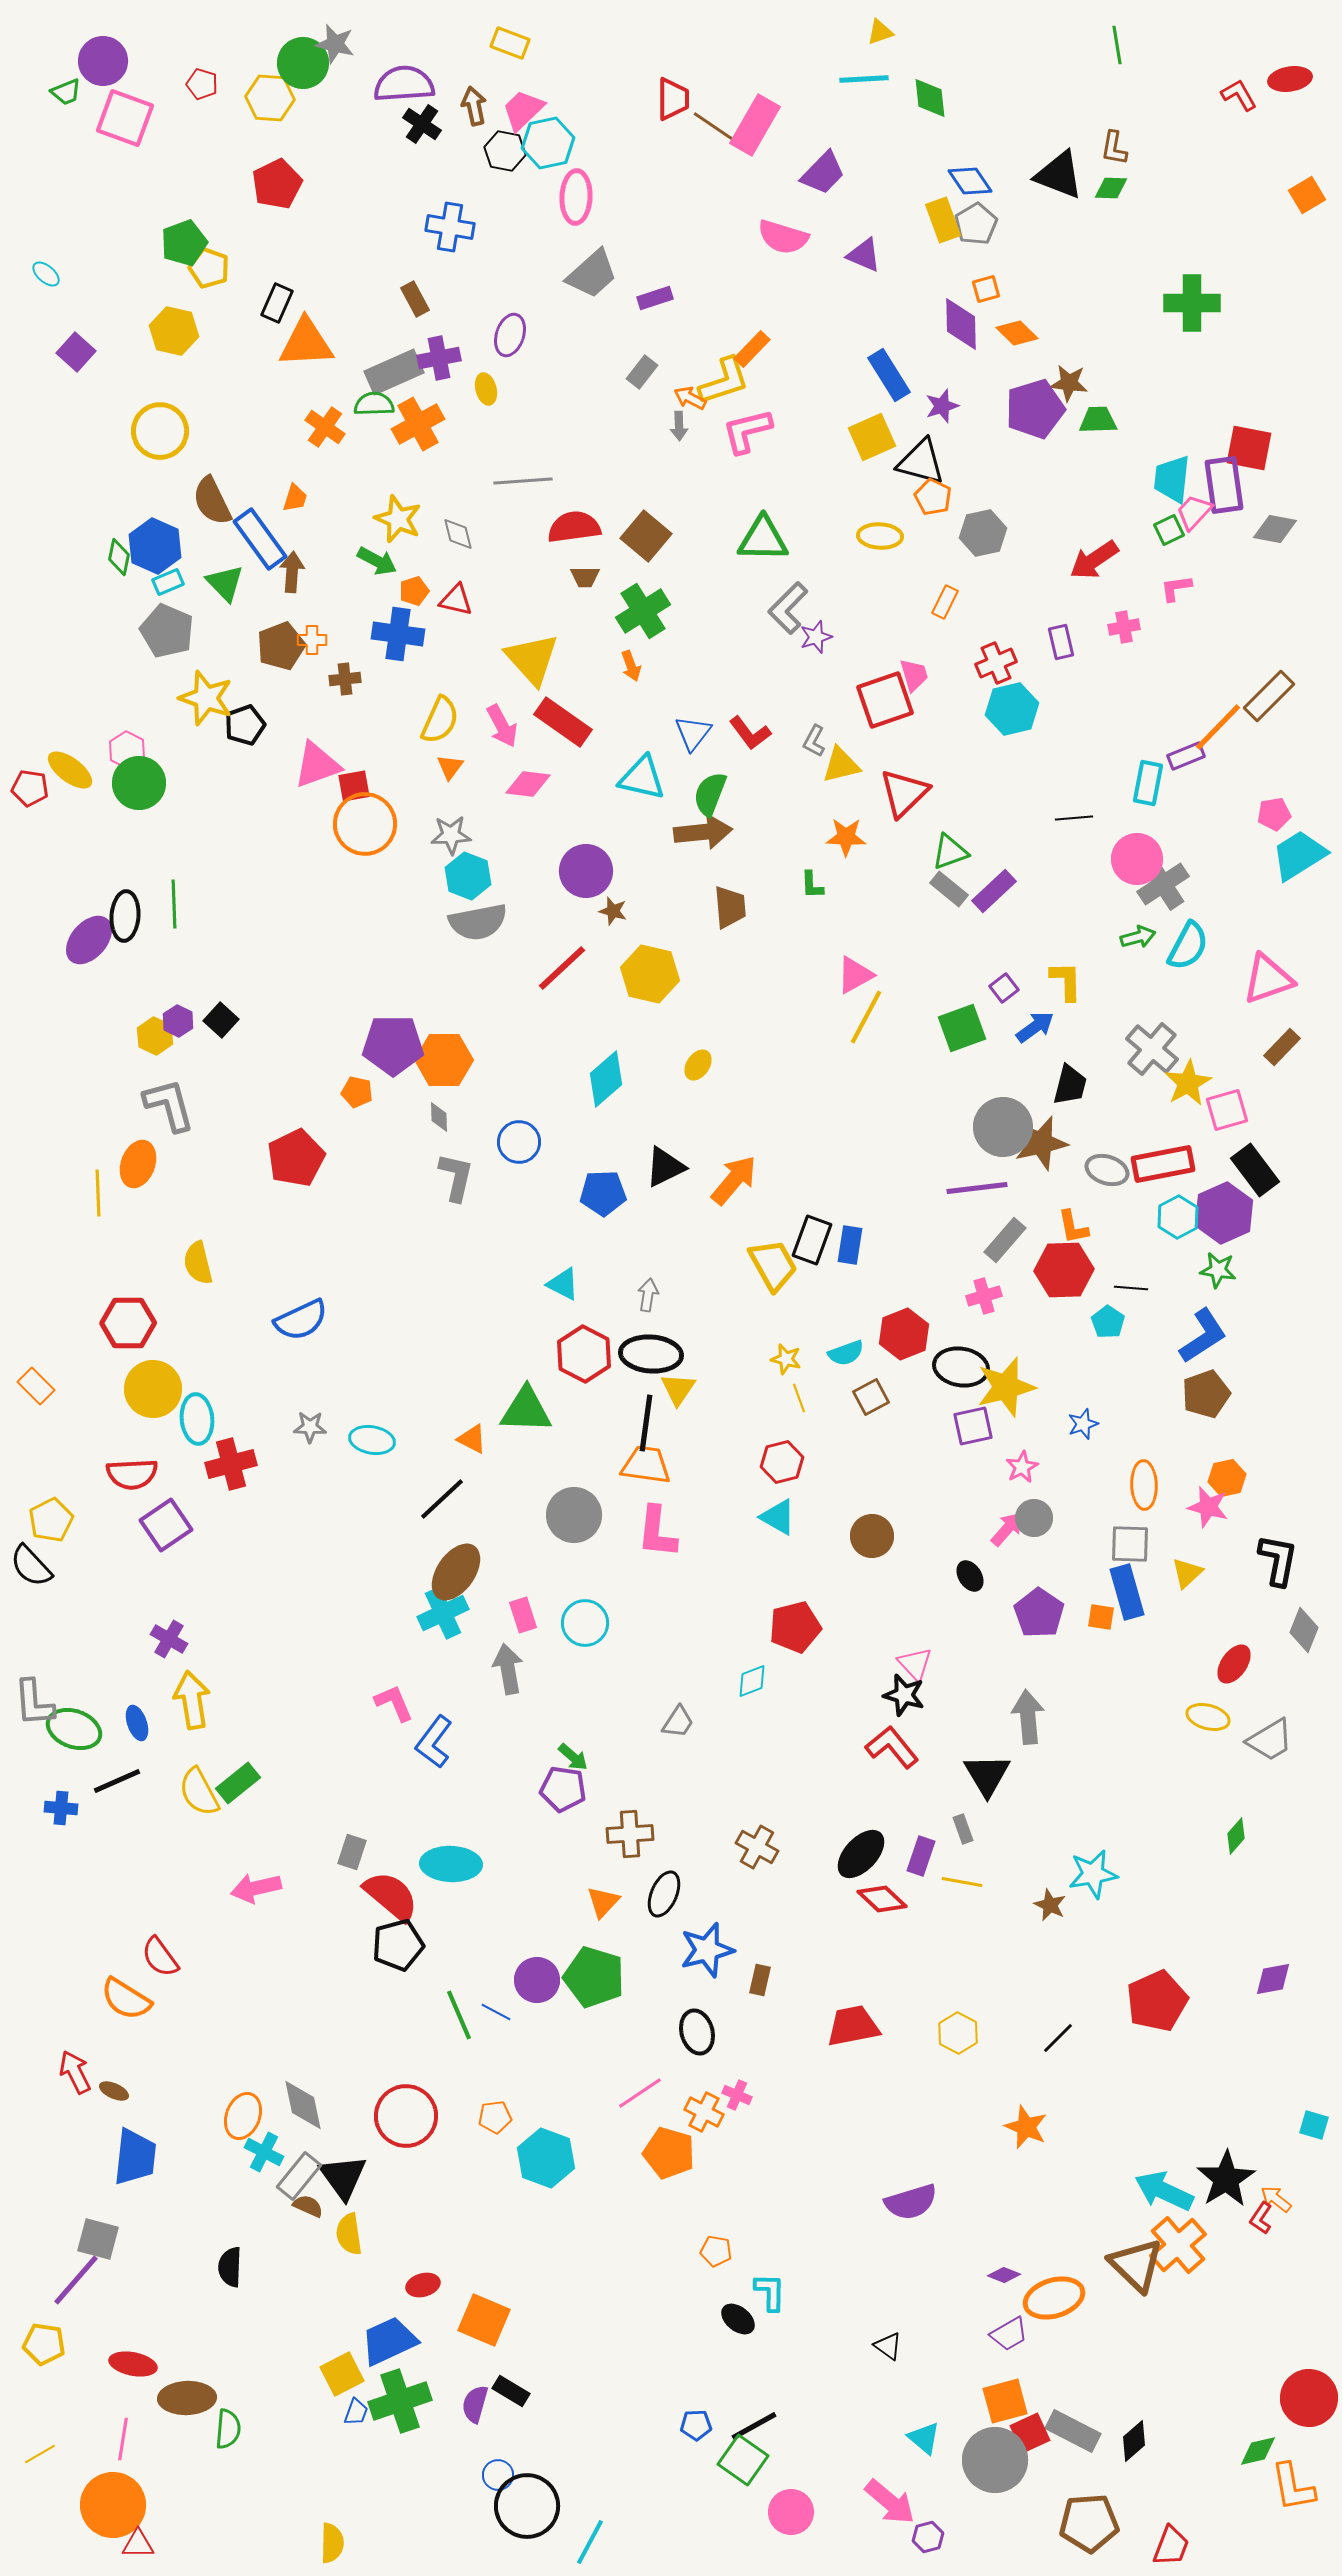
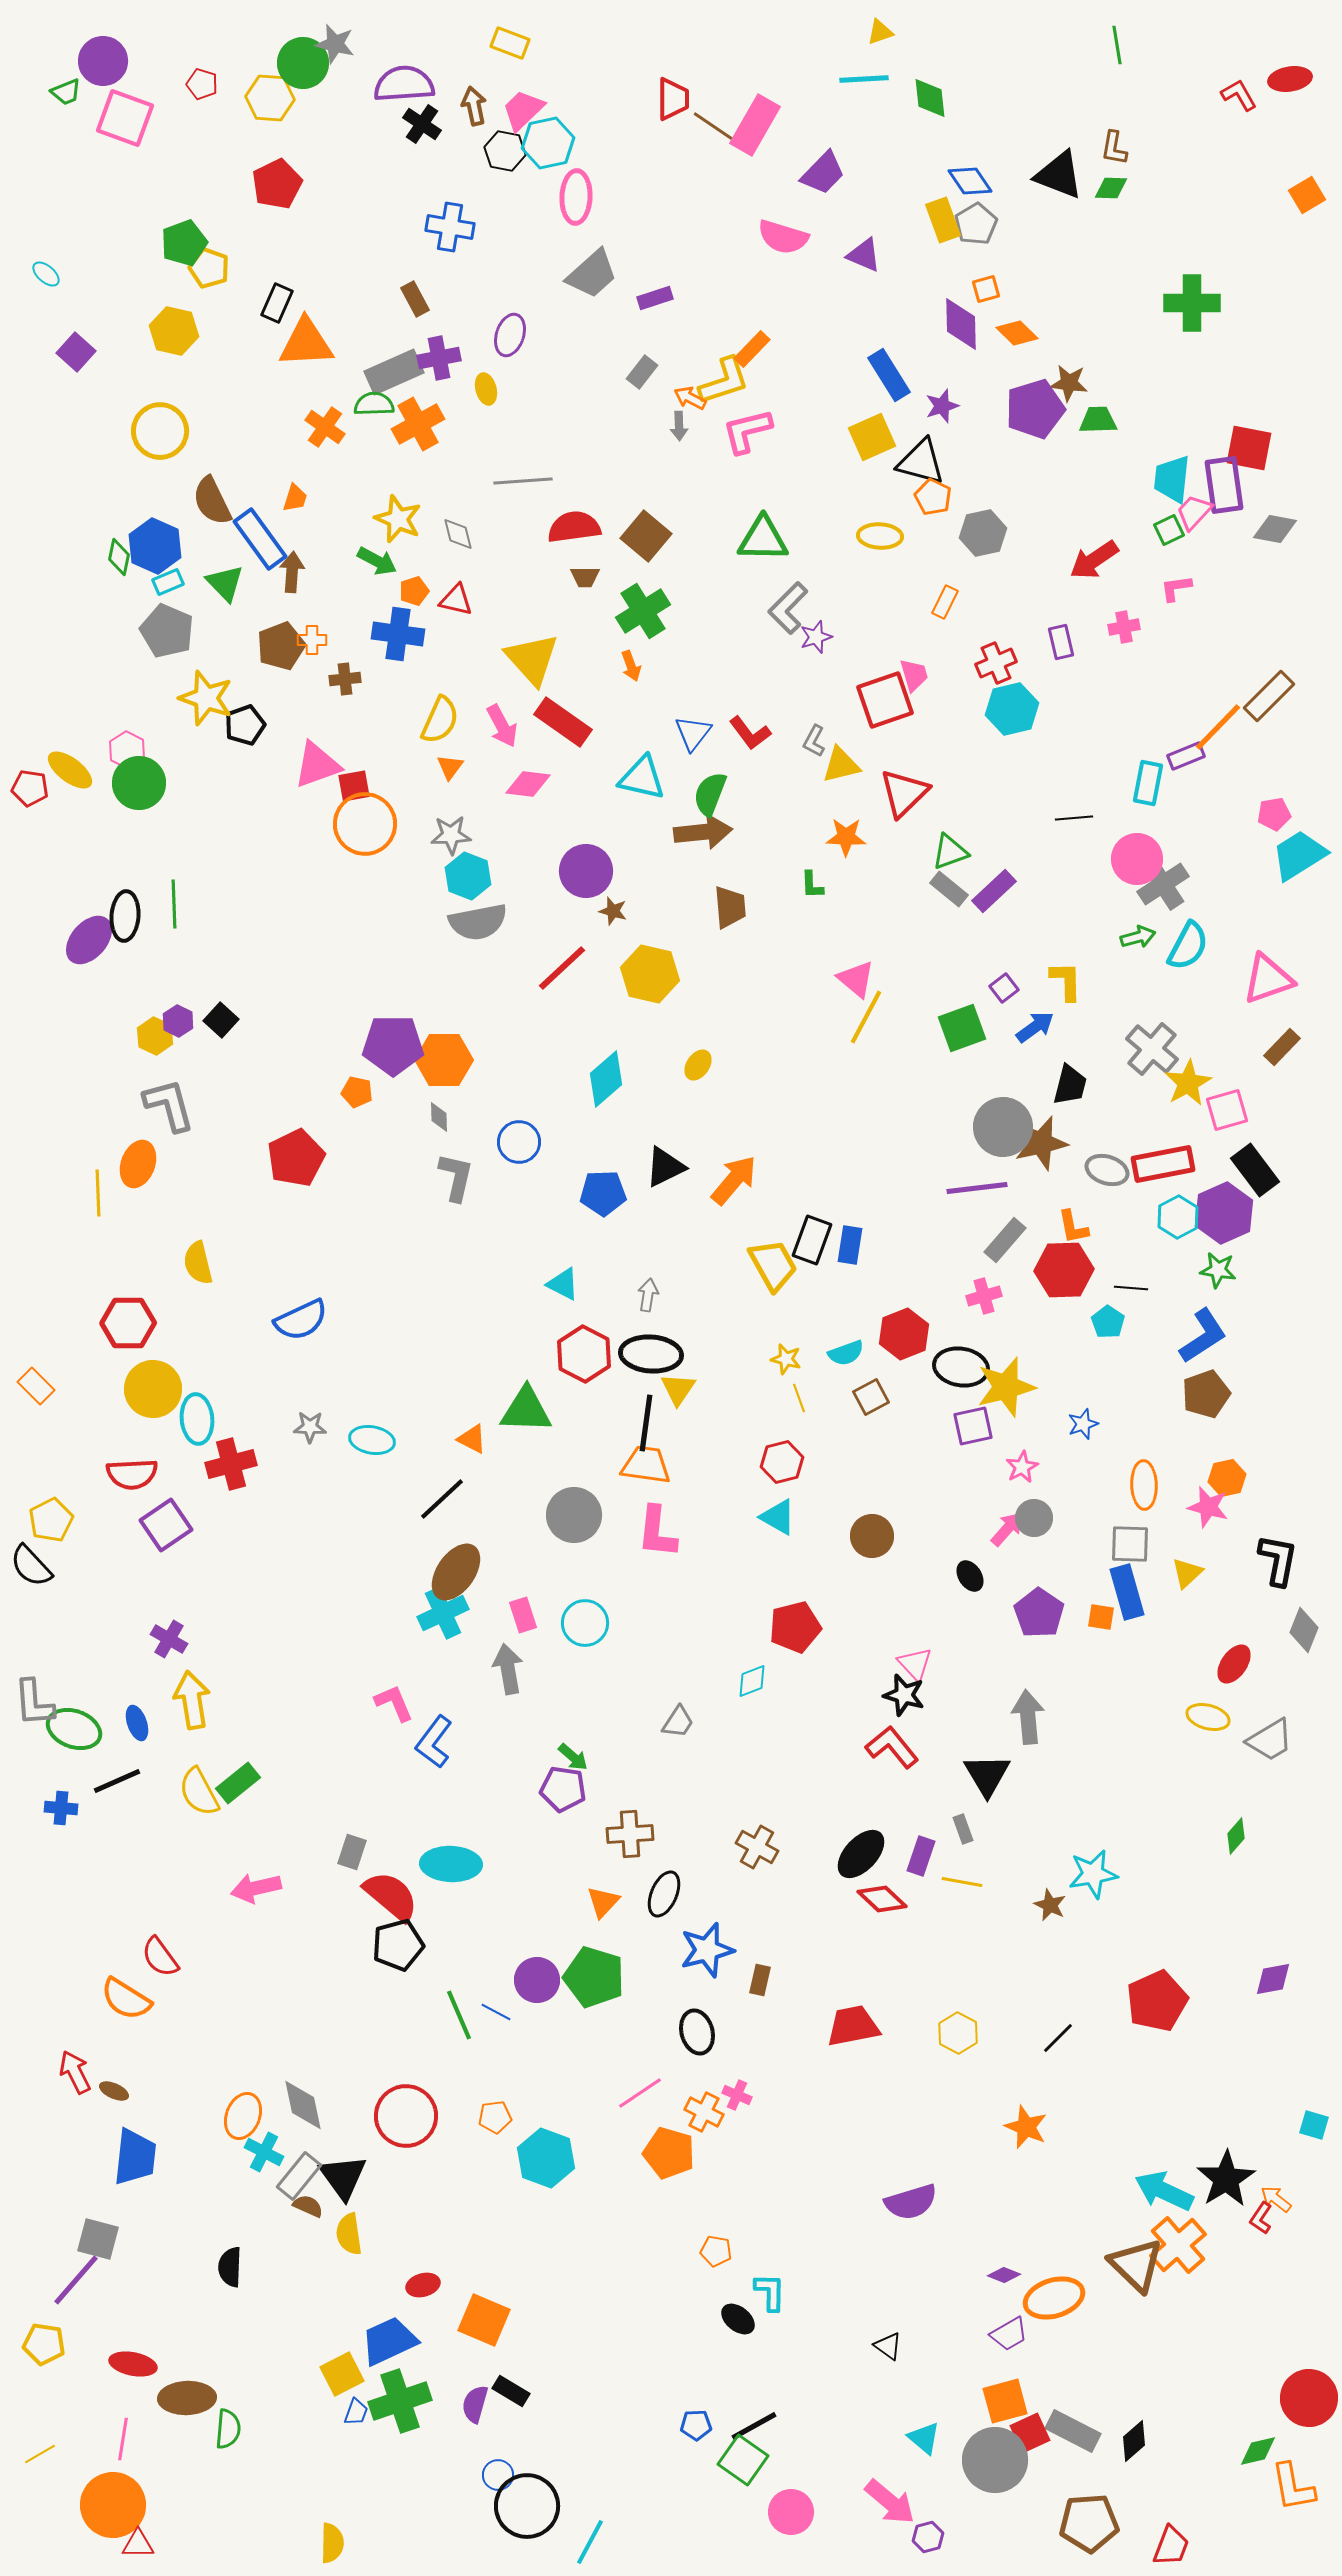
pink triangle at (855, 975): moved 1 px right, 4 px down; rotated 51 degrees counterclockwise
